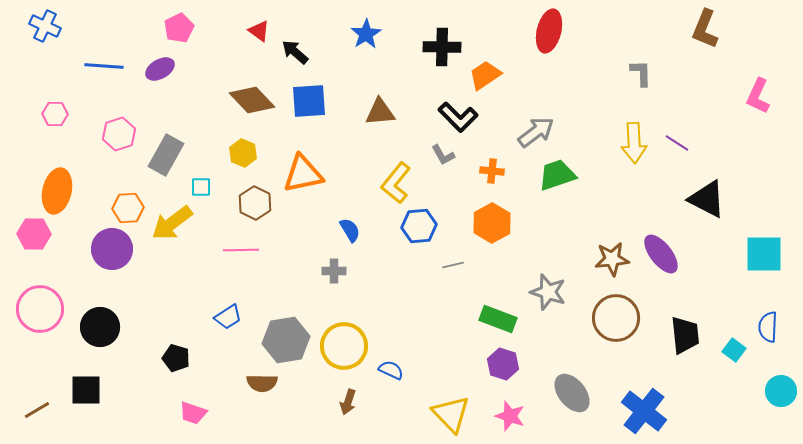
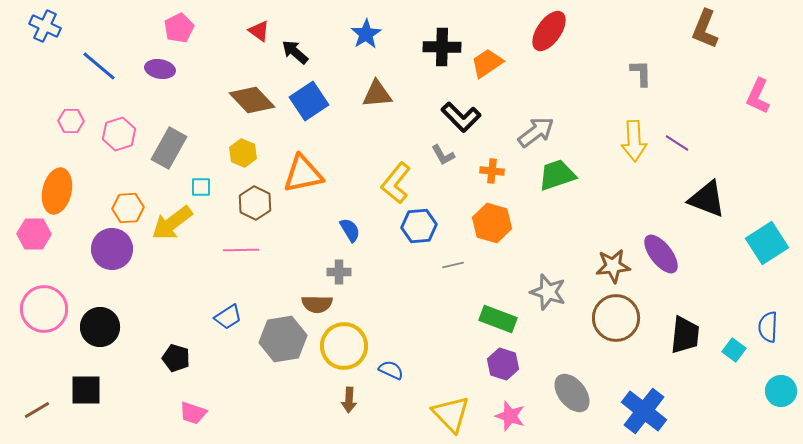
red ellipse at (549, 31): rotated 21 degrees clockwise
blue line at (104, 66): moved 5 px left; rotated 36 degrees clockwise
purple ellipse at (160, 69): rotated 40 degrees clockwise
orange trapezoid at (485, 75): moved 2 px right, 12 px up
blue square at (309, 101): rotated 30 degrees counterclockwise
brown triangle at (380, 112): moved 3 px left, 18 px up
pink hexagon at (55, 114): moved 16 px right, 7 px down
black L-shape at (458, 117): moved 3 px right
yellow arrow at (634, 143): moved 2 px up
gray rectangle at (166, 155): moved 3 px right, 7 px up
black triangle at (707, 199): rotated 6 degrees counterclockwise
orange hexagon at (492, 223): rotated 15 degrees counterclockwise
cyan square at (764, 254): moved 3 px right, 11 px up; rotated 33 degrees counterclockwise
brown star at (612, 259): moved 1 px right, 7 px down
gray cross at (334, 271): moved 5 px right, 1 px down
pink circle at (40, 309): moved 4 px right
black trapezoid at (685, 335): rotated 12 degrees clockwise
gray hexagon at (286, 340): moved 3 px left, 1 px up
brown semicircle at (262, 383): moved 55 px right, 79 px up
brown arrow at (348, 402): moved 1 px right, 2 px up; rotated 15 degrees counterclockwise
